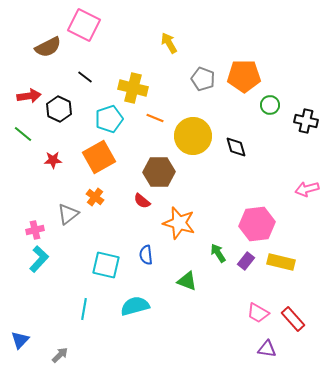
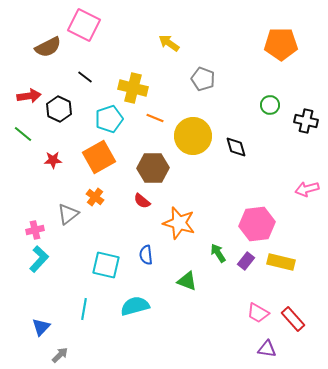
yellow arrow: rotated 25 degrees counterclockwise
orange pentagon: moved 37 px right, 32 px up
brown hexagon: moved 6 px left, 4 px up
blue triangle: moved 21 px right, 13 px up
